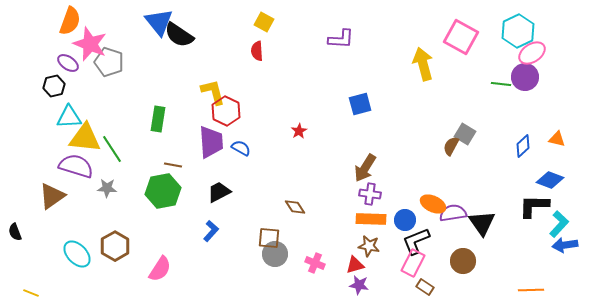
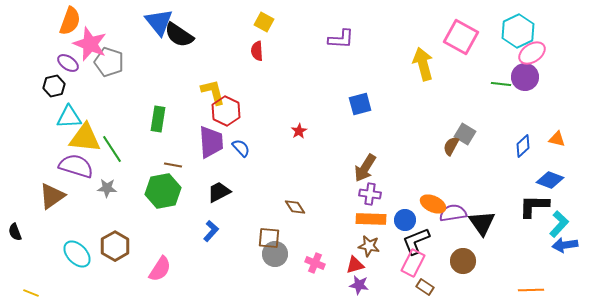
blue semicircle at (241, 148): rotated 18 degrees clockwise
